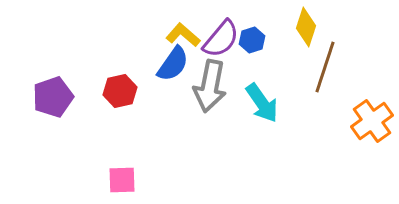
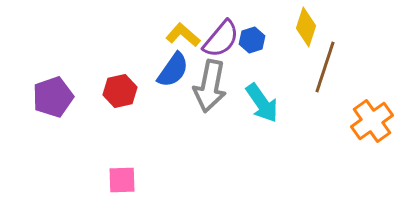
blue semicircle: moved 6 px down
